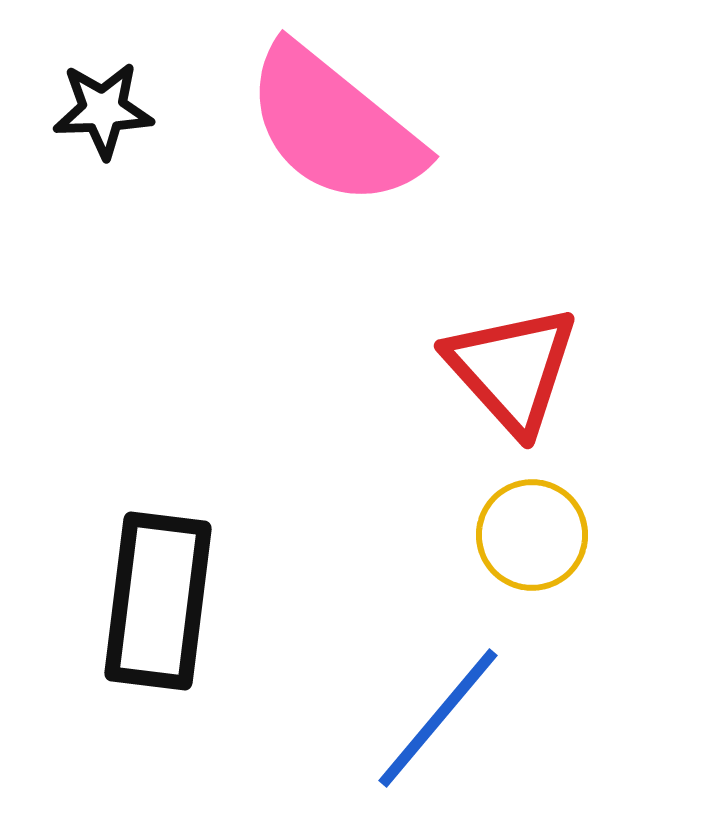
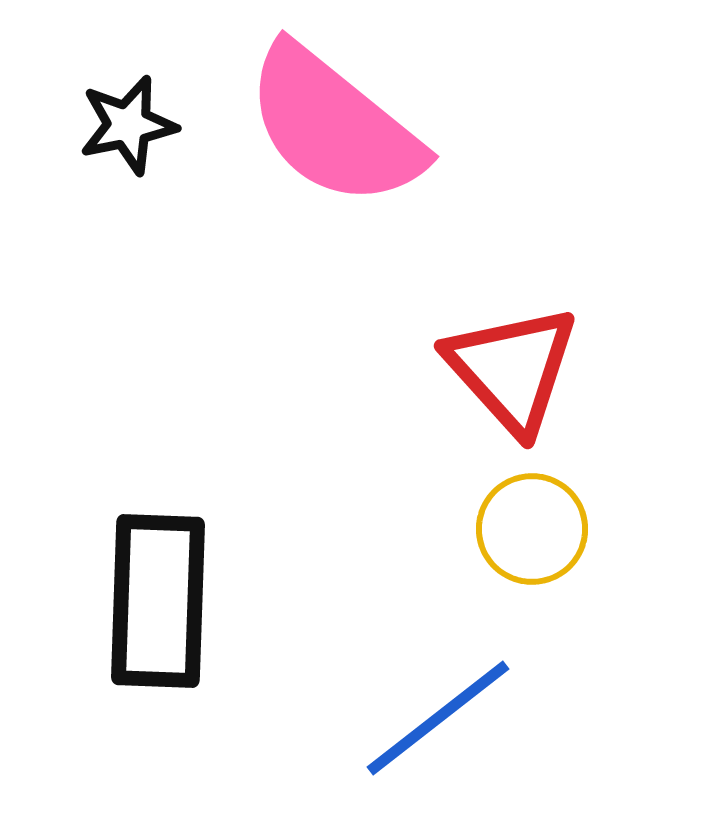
black star: moved 25 px right, 15 px down; rotated 10 degrees counterclockwise
yellow circle: moved 6 px up
black rectangle: rotated 5 degrees counterclockwise
blue line: rotated 12 degrees clockwise
